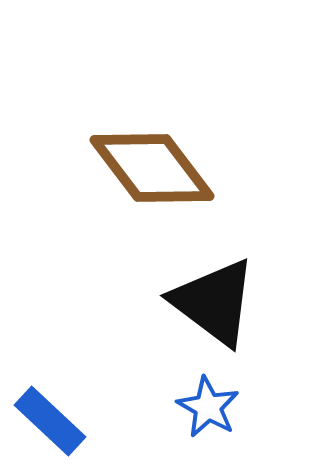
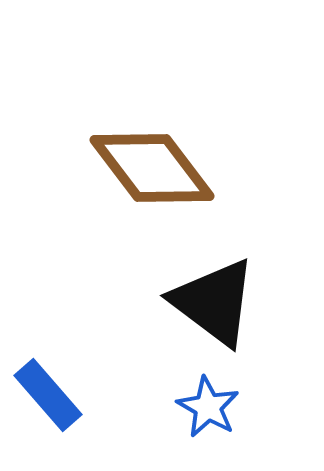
blue rectangle: moved 2 px left, 26 px up; rotated 6 degrees clockwise
